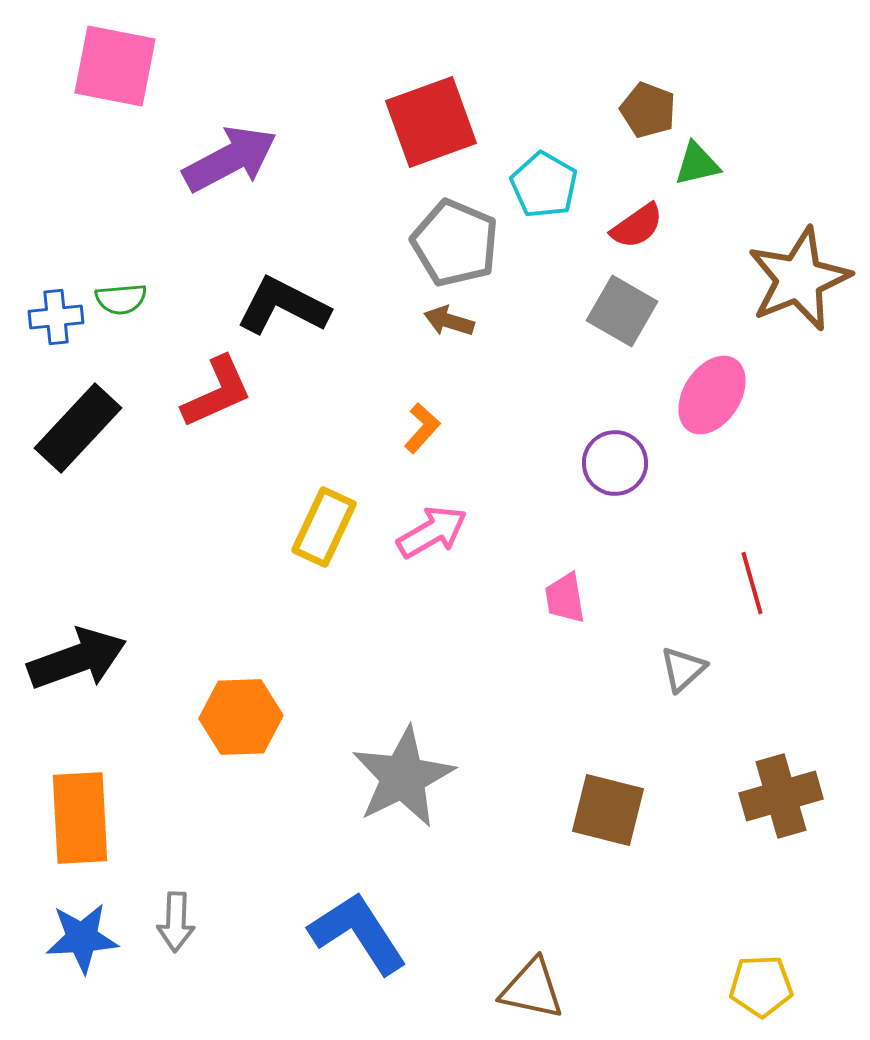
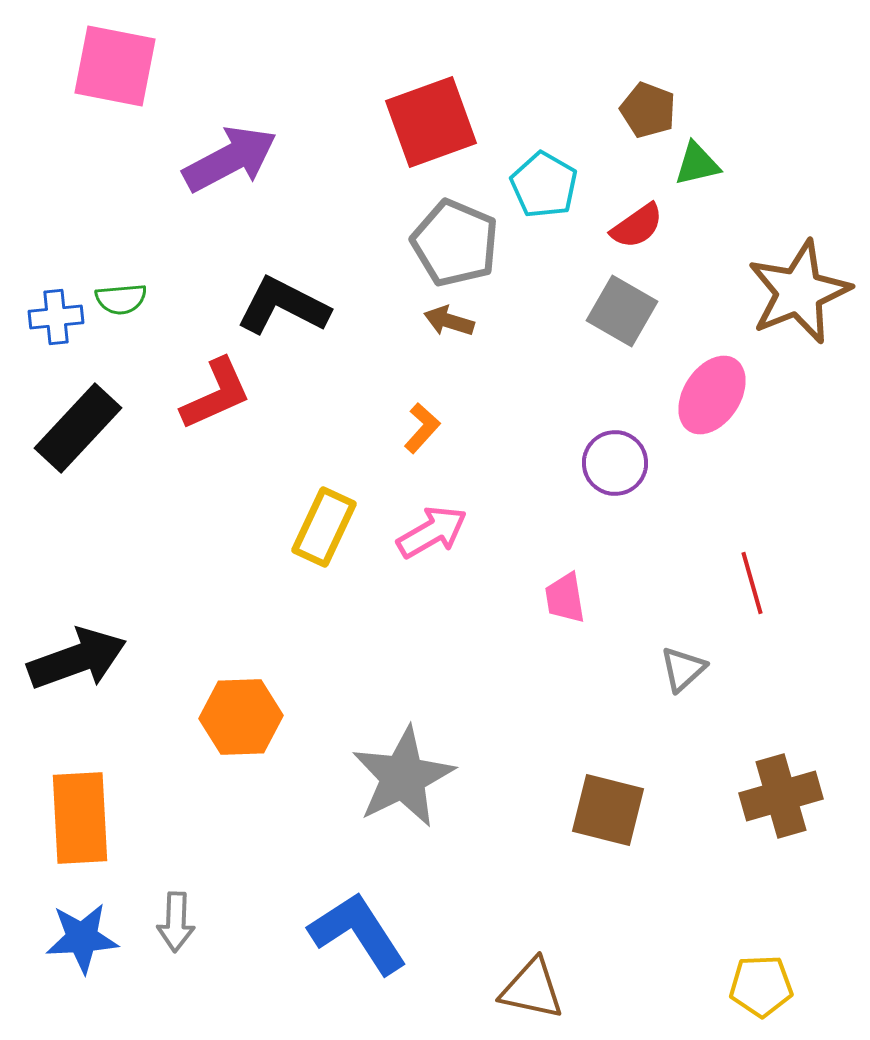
brown star: moved 13 px down
red L-shape: moved 1 px left, 2 px down
